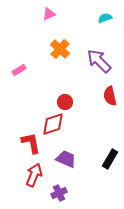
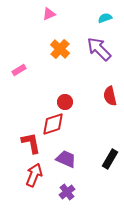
purple arrow: moved 12 px up
purple cross: moved 8 px right, 1 px up; rotated 14 degrees counterclockwise
